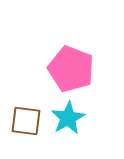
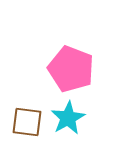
brown square: moved 1 px right, 1 px down
